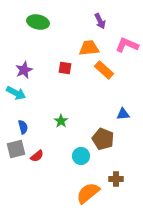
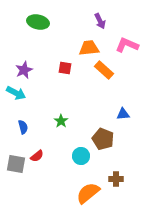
gray square: moved 15 px down; rotated 24 degrees clockwise
